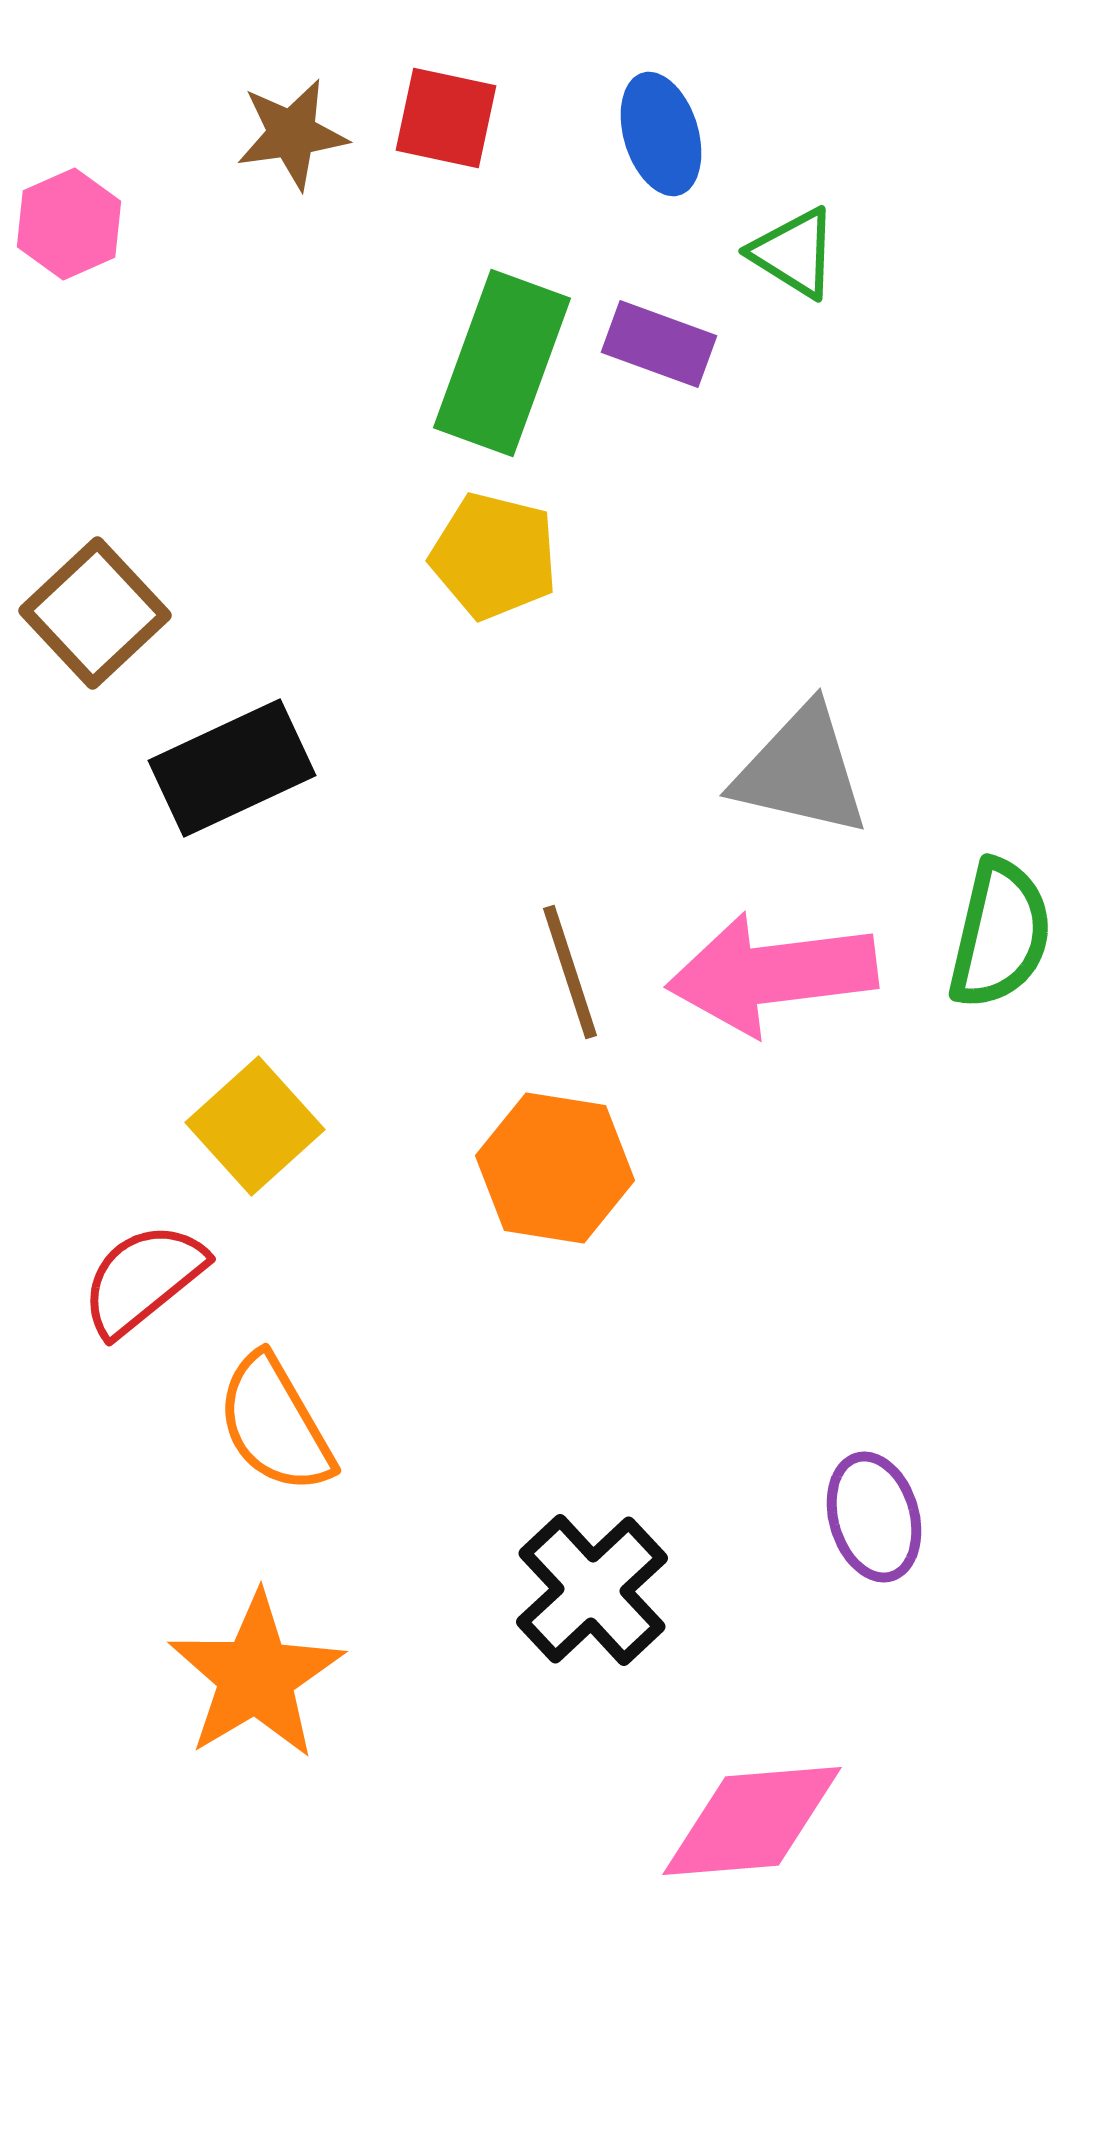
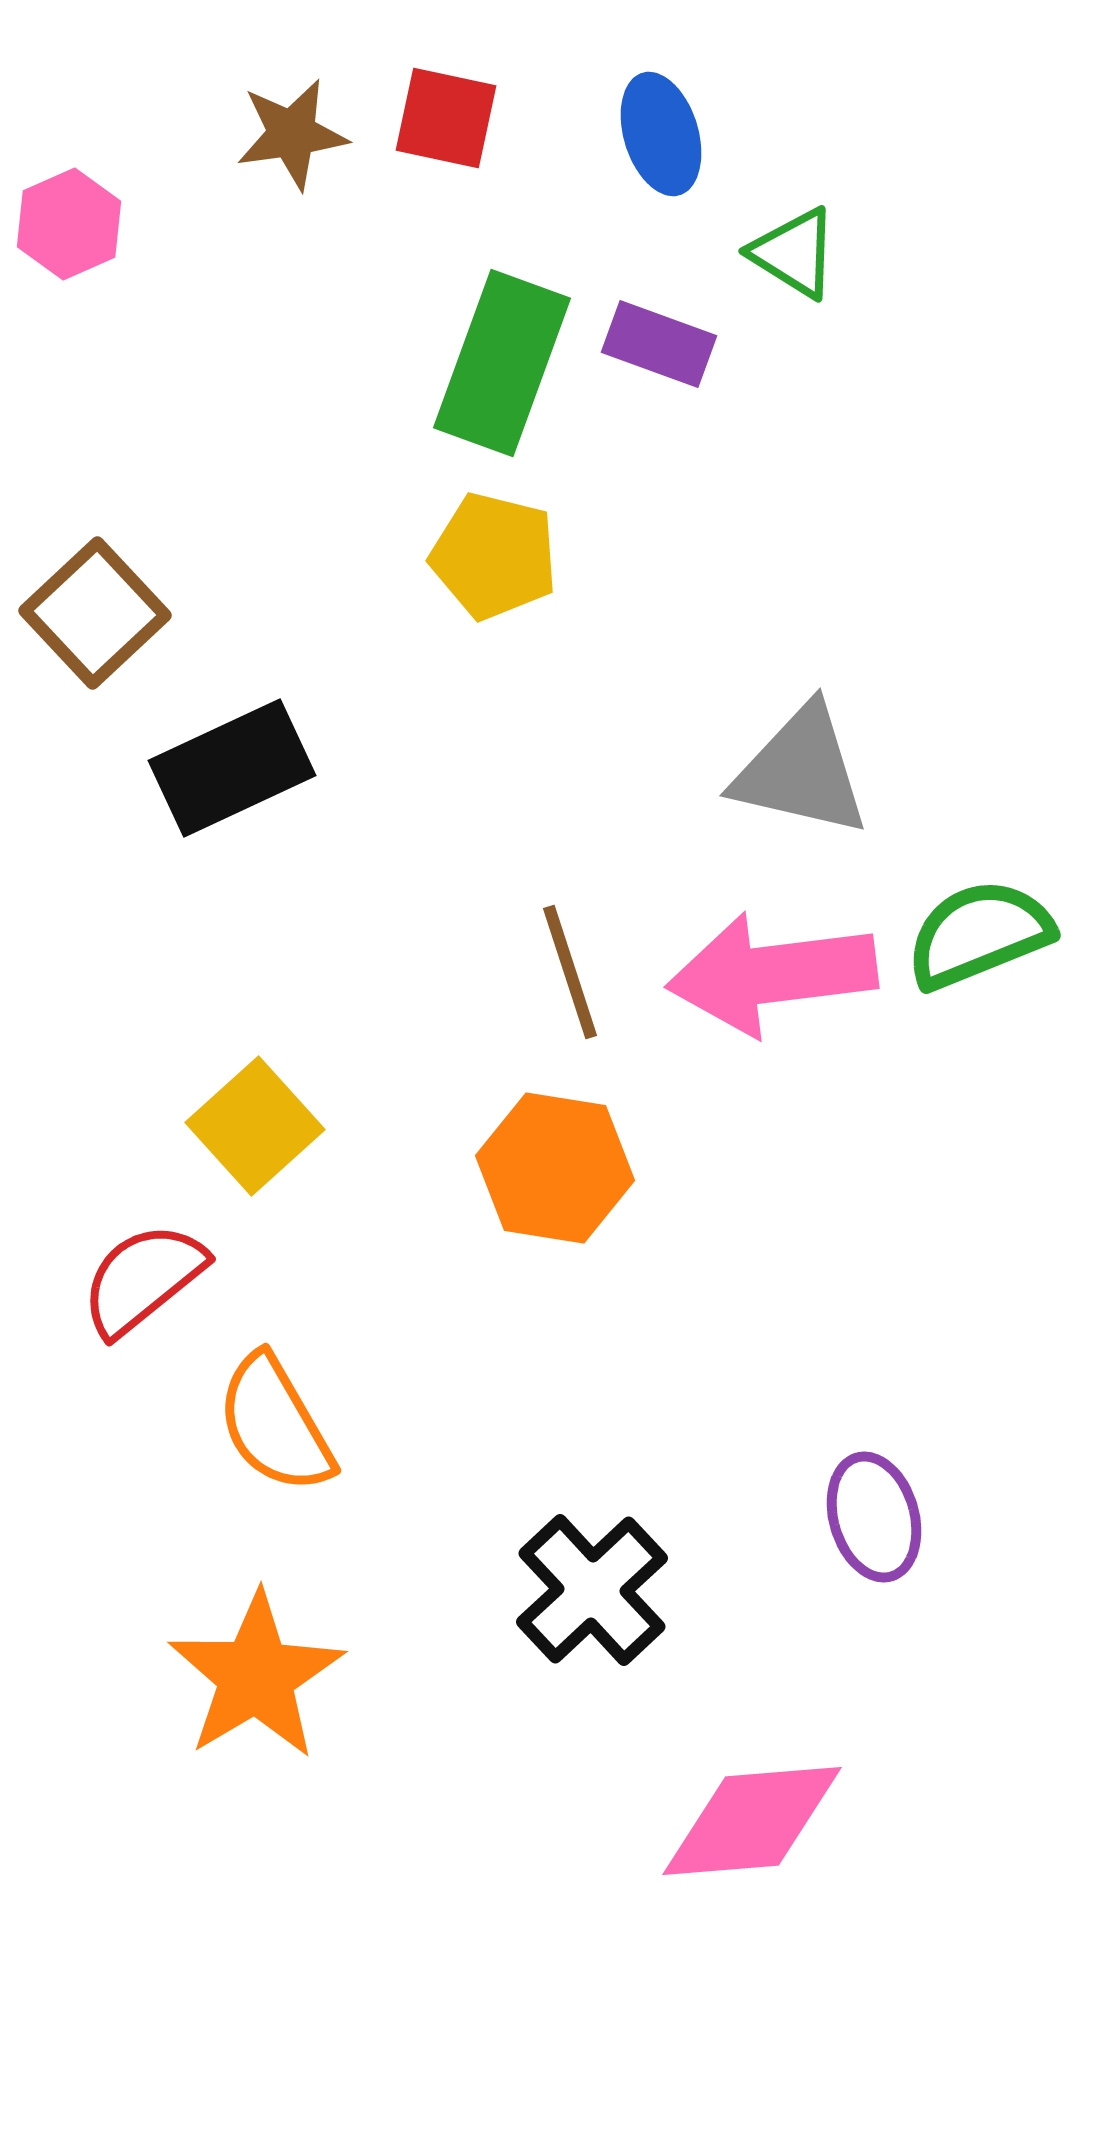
green semicircle: moved 21 px left; rotated 125 degrees counterclockwise
